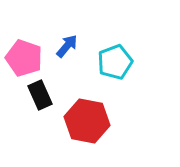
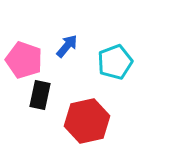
pink pentagon: moved 2 px down
black rectangle: rotated 36 degrees clockwise
red hexagon: rotated 24 degrees counterclockwise
